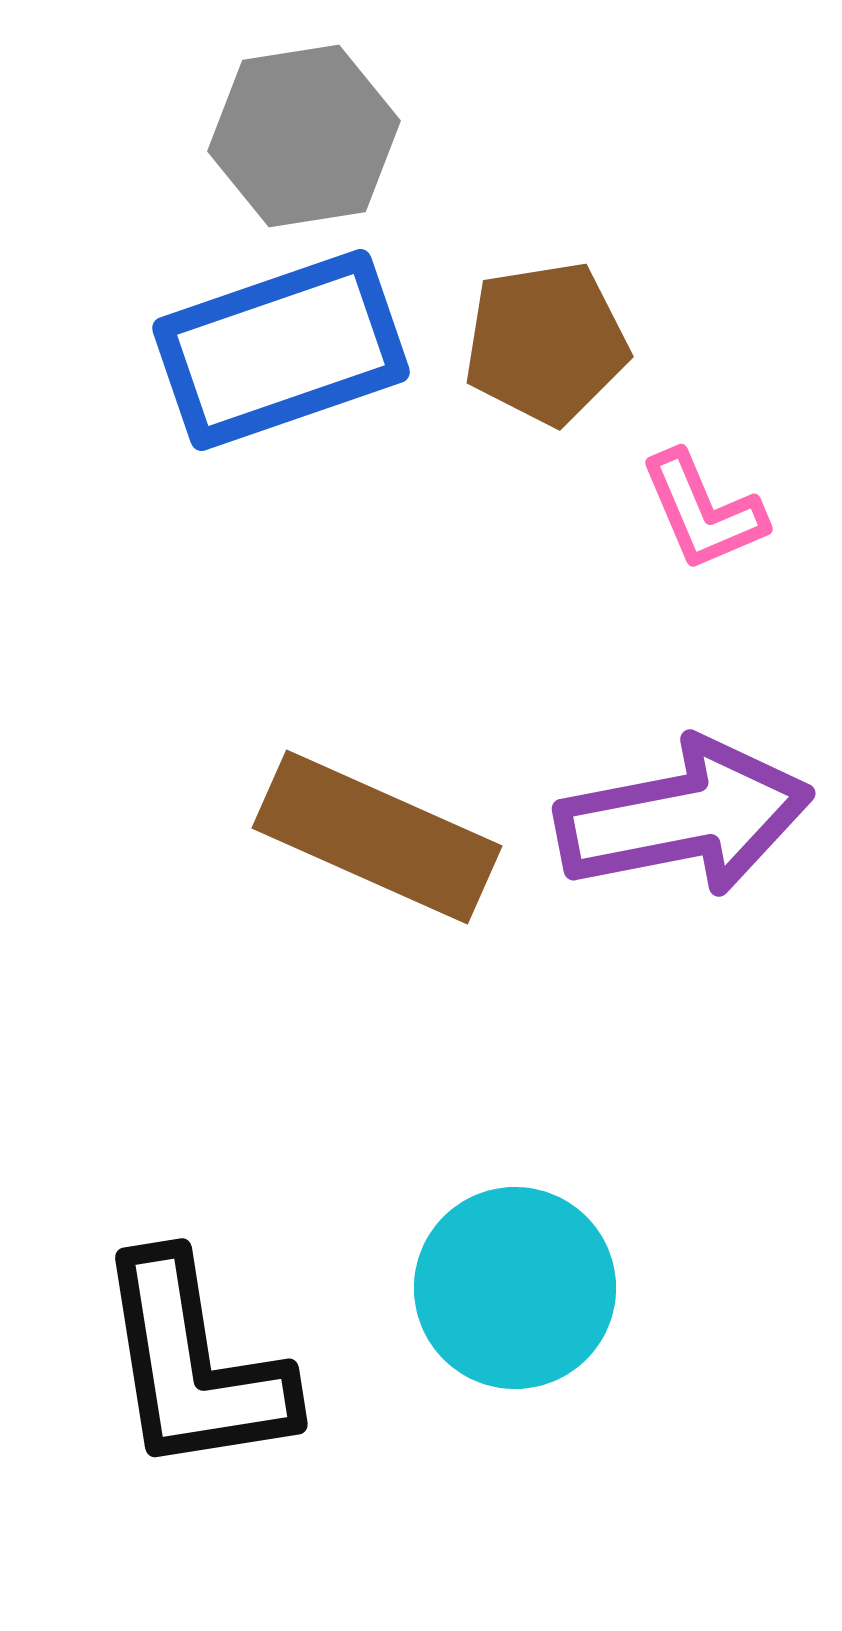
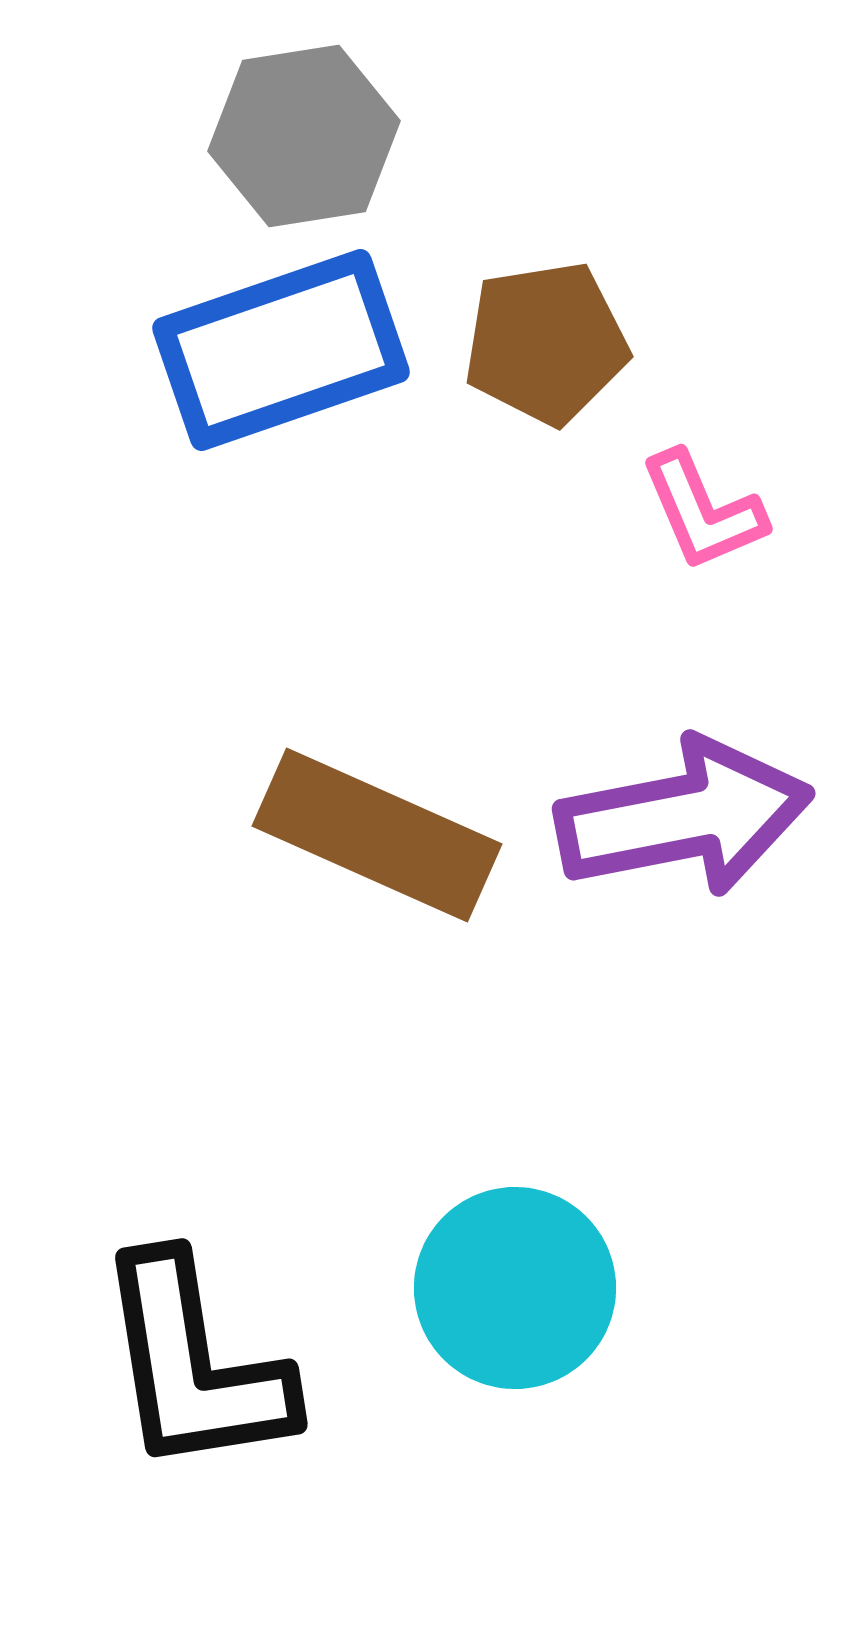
brown rectangle: moved 2 px up
